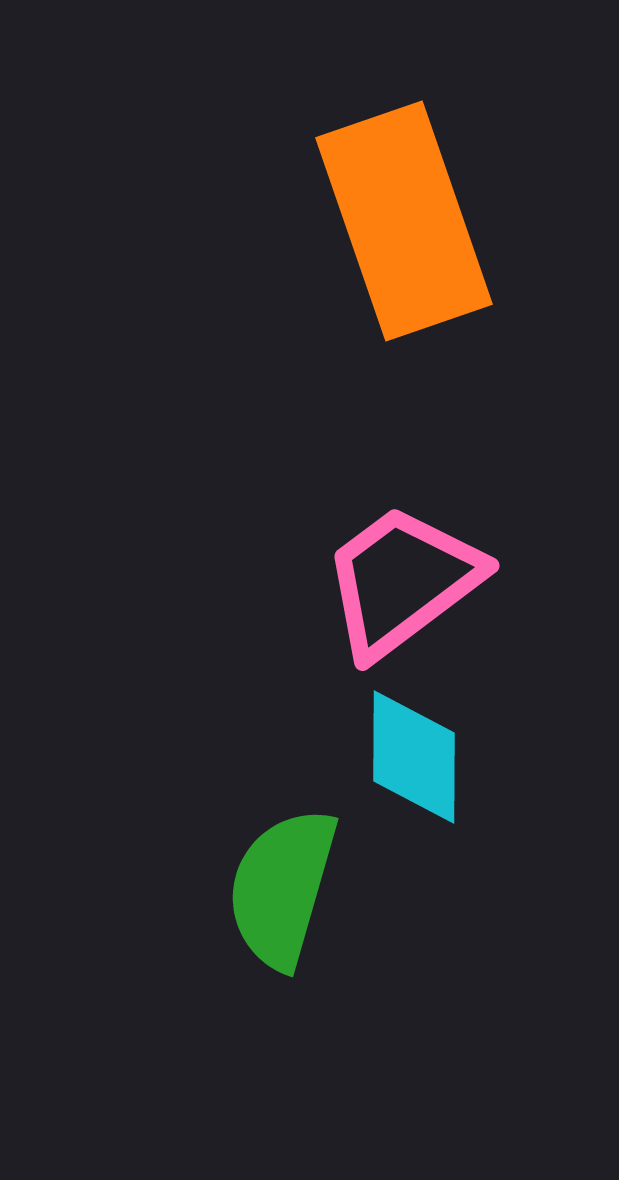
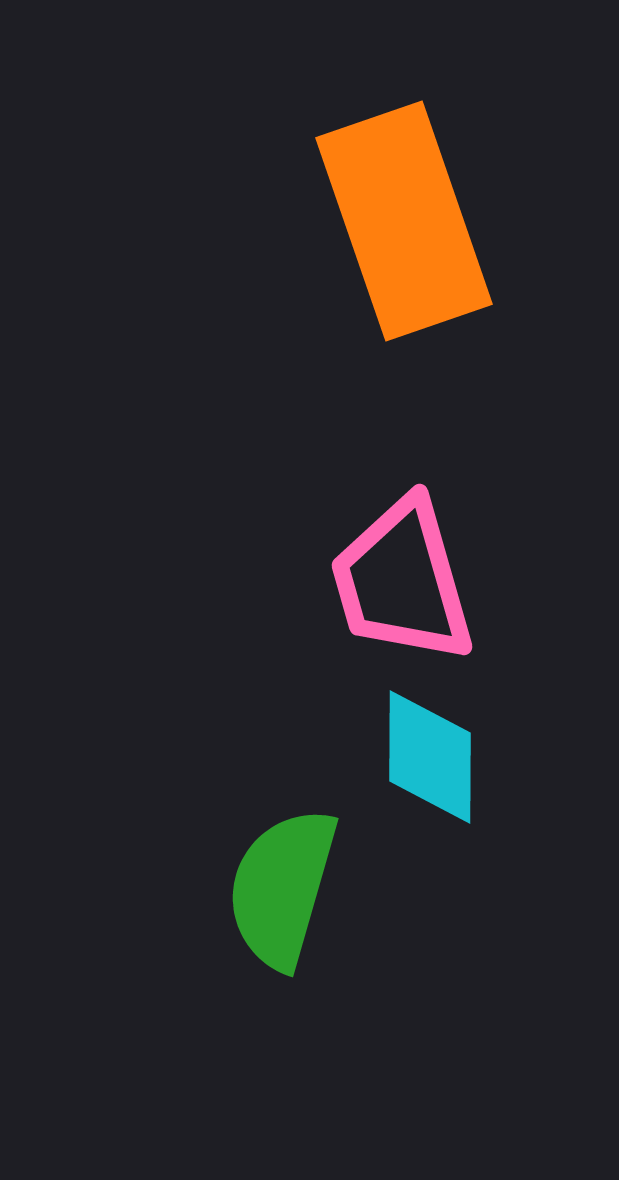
pink trapezoid: rotated 69 degrees counterclockwise
cyan diamond: moved 16 px right
